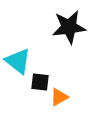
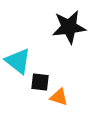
orange triangle: rotated 48 degrees clockwise
